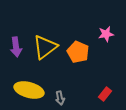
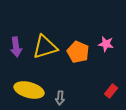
pink star: moved 10 px down; rotated 21 degrees clockwise
yellow triangle: rotated 20 degrees clockwise
red rectangle: moved 6 px right, 3 px up
gray arrow: rotated 16 degrees clockwise
